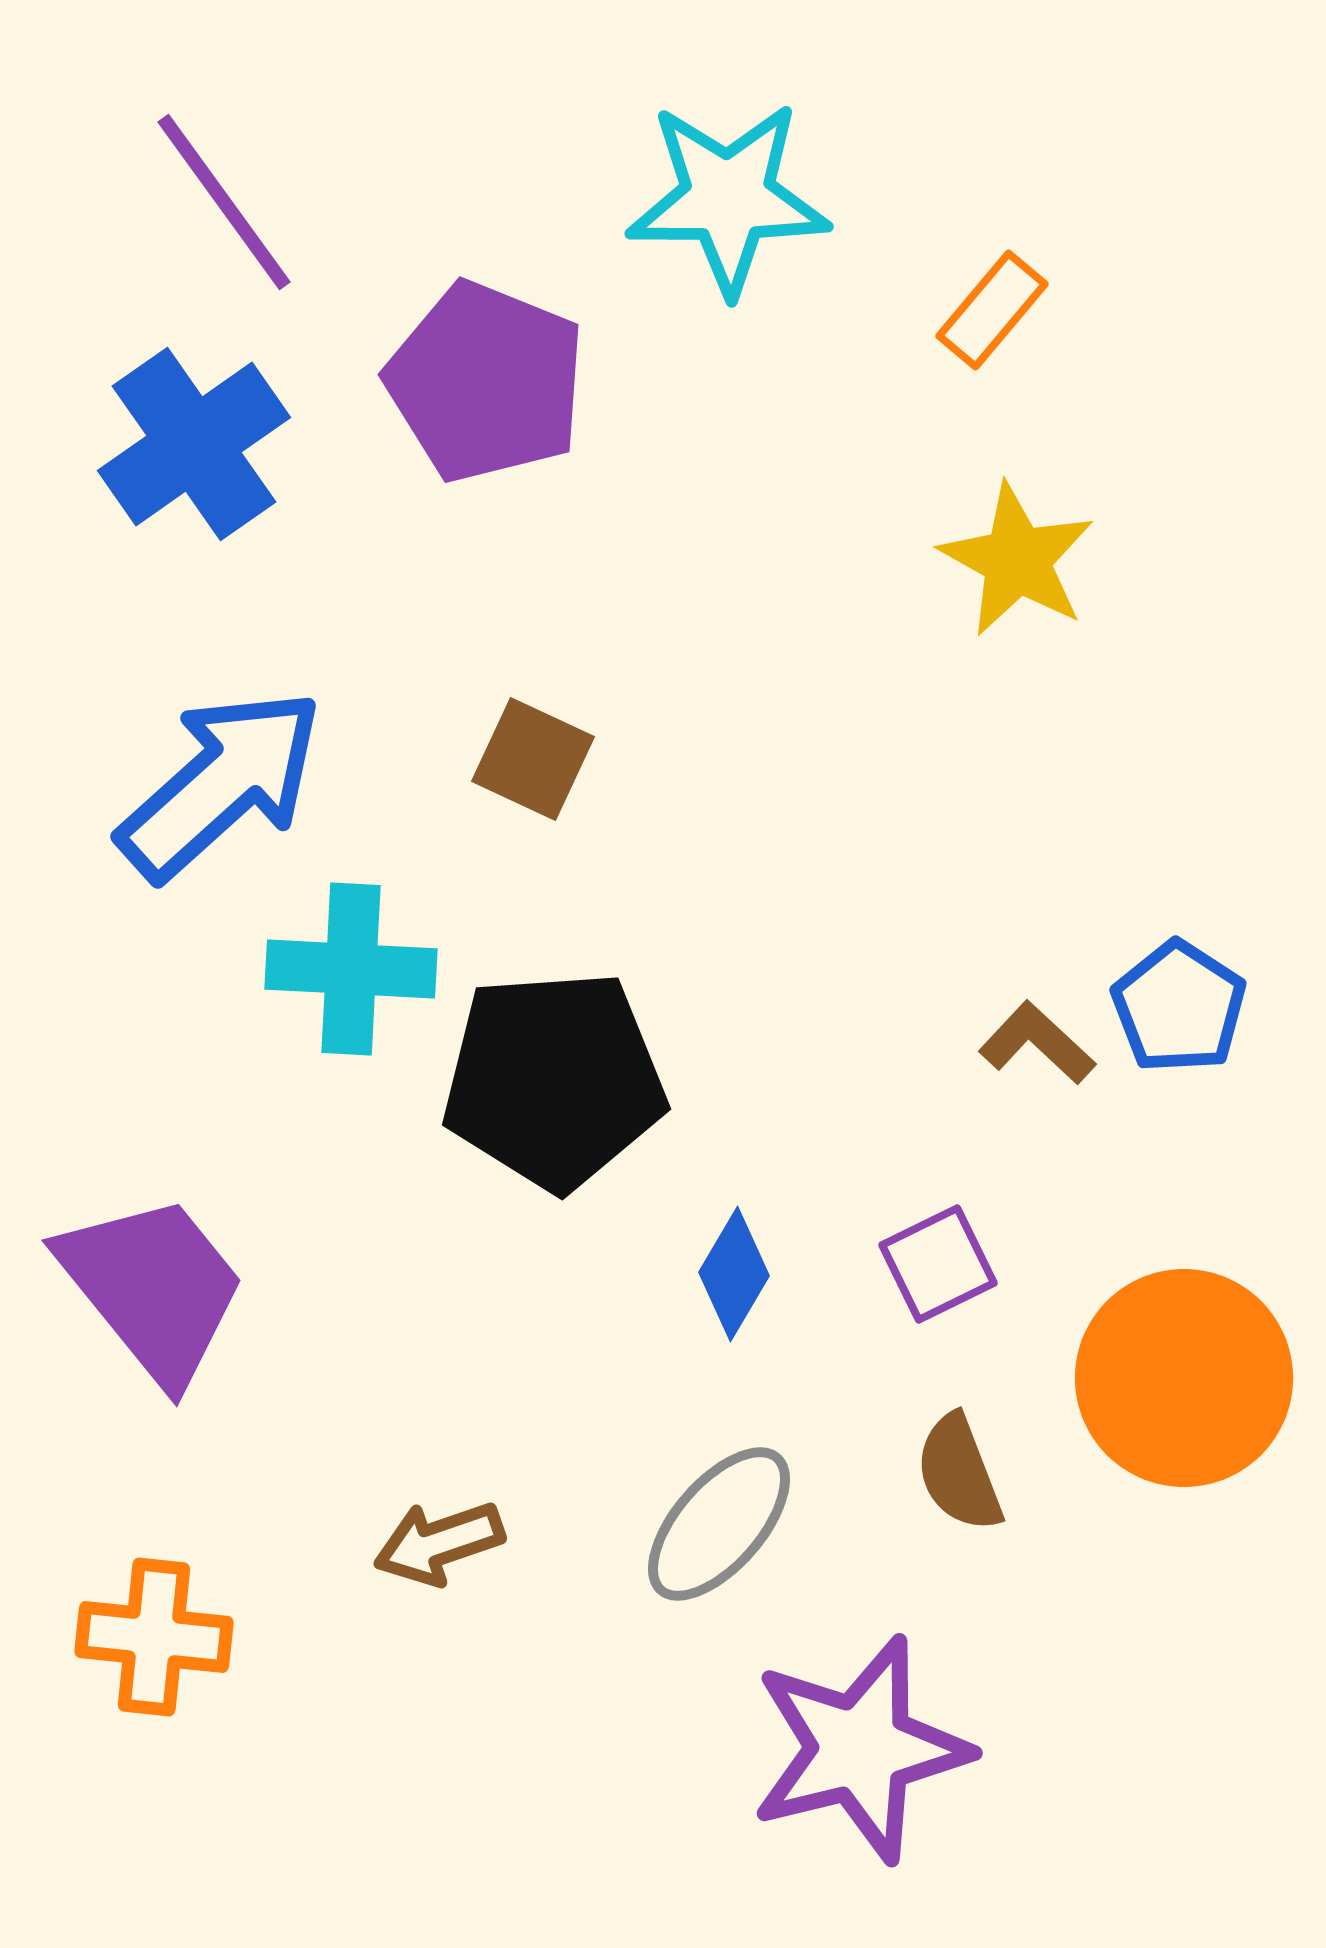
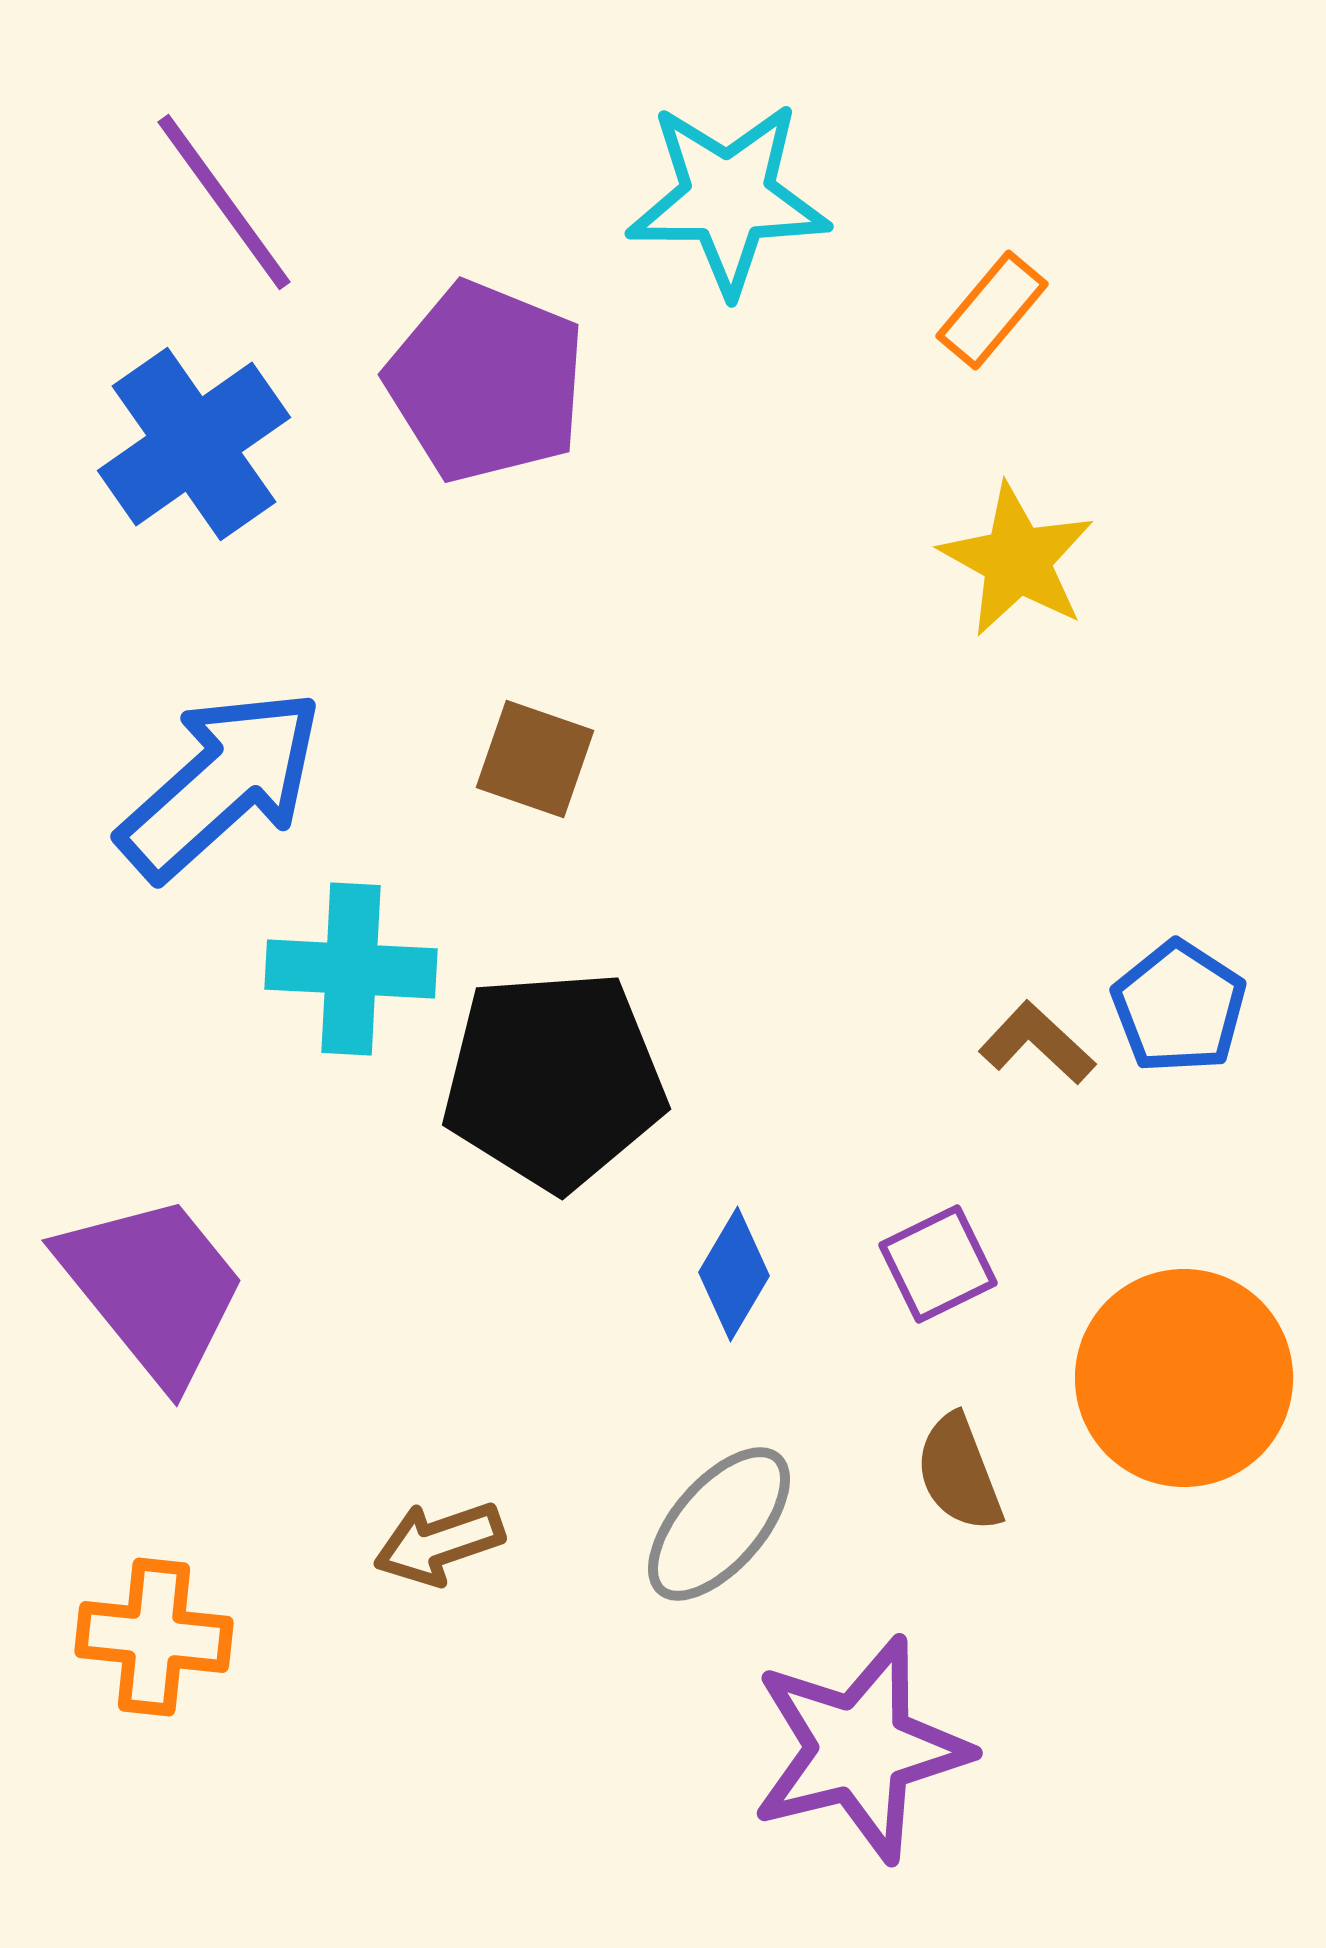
brown square: moved 2 px right; rotated 6 degrees counterclockwise
